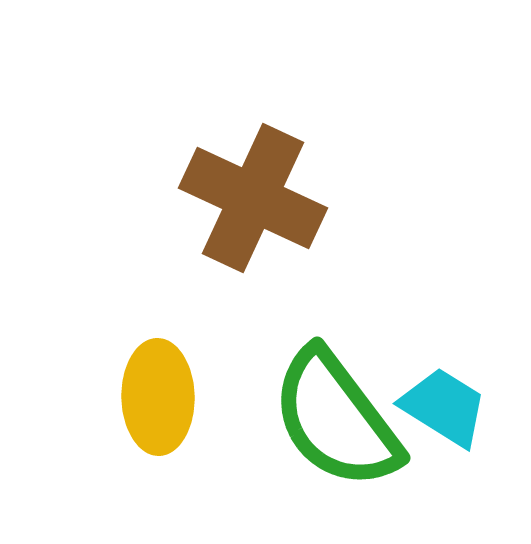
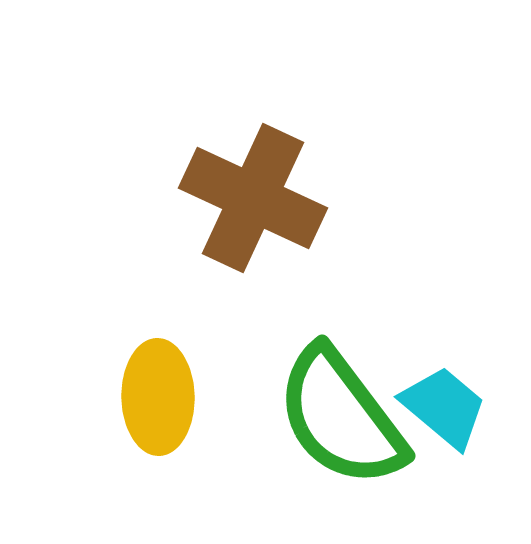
cyan trapezoid: rotated 8 degrees clockwise
green semicircle: moved 5 px right, 2 px up
